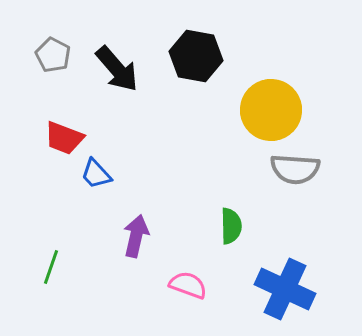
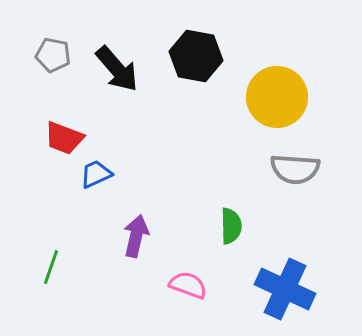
gray pentagon: rotated 16 degrees counterclockwise
yellow circle: moved 6 px right, 13 px up
blue trapezoid: rotated 108 degrees clockwise
